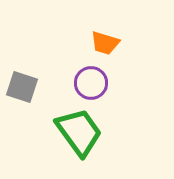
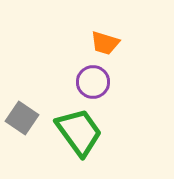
purple circle: moved 2 px right, 1 px up
gray square: moved 31 px down; rotated 16 degrees clockwise
